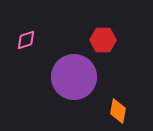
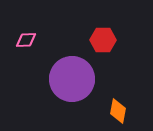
pink diamond: rotated 15 degrees clockwise
purple circle: moved 2 px left, 2 px down
